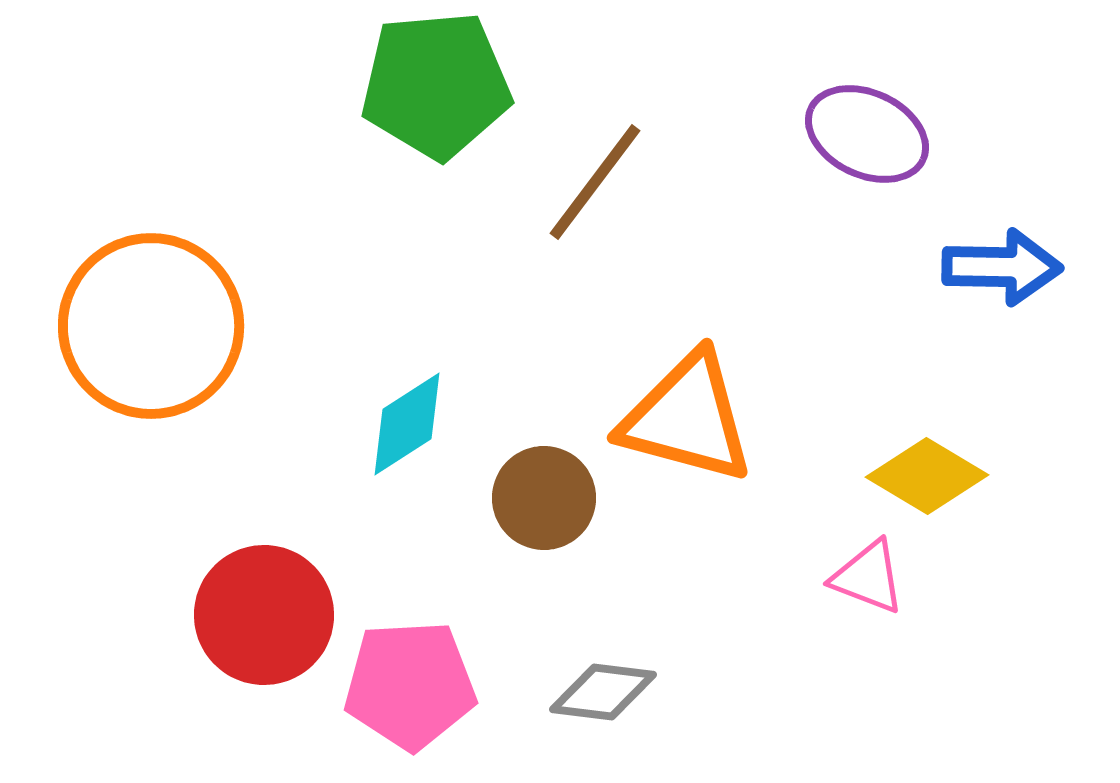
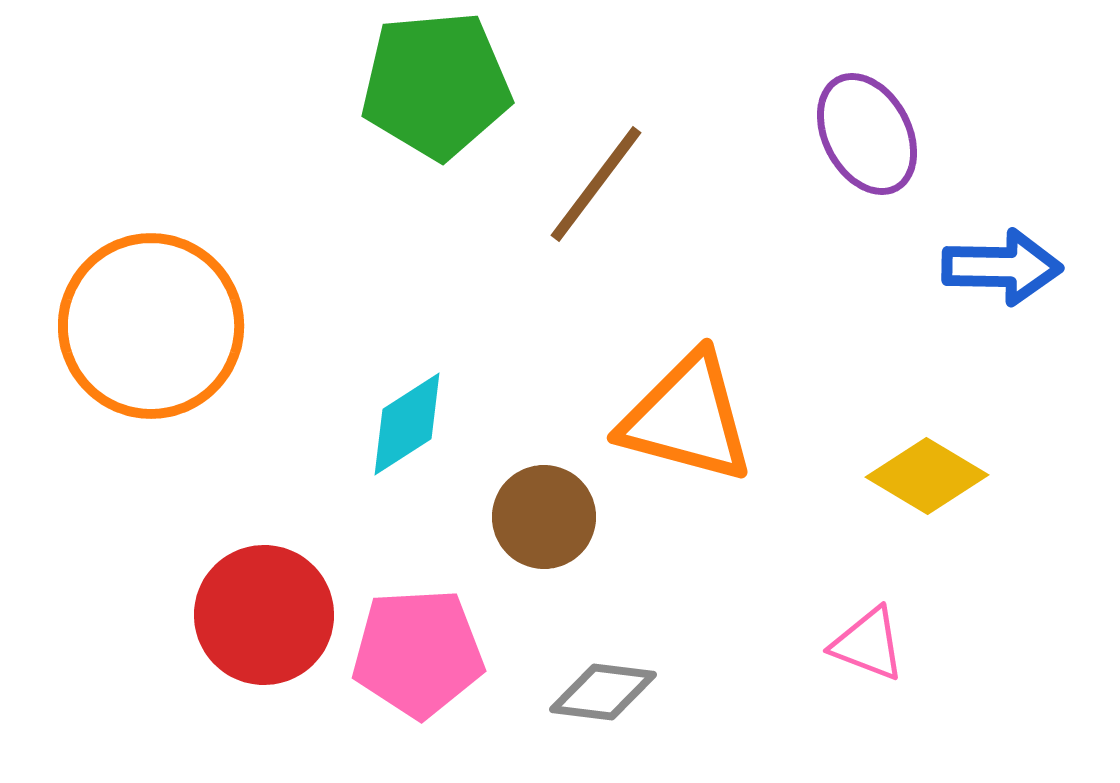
purple ellipse: rotated 37 degrees clockwise
brown line: moved 1 px right, 2 px down
brown circle: moved 19 px down
pink triangle: moved 67 px down
pink pentagon: moved 8 px right, 32 px up
